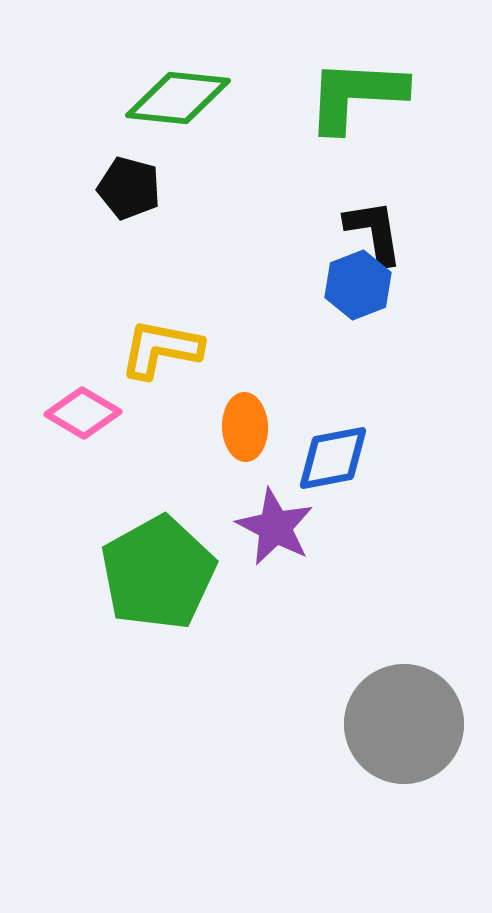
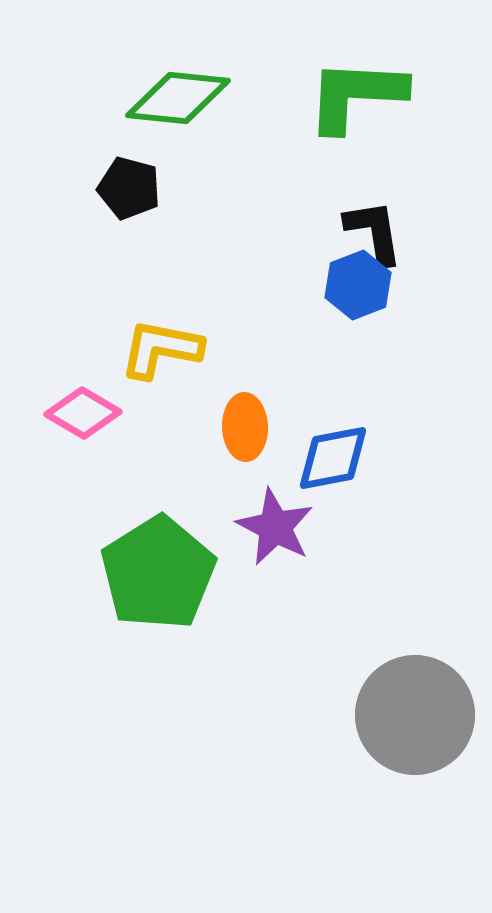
green pentagon: rotated 3 degrees counterclockwise
gray circle: moved 11 px right, 9 px up
